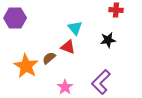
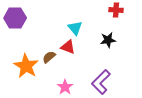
brown semicircle: moved 1 px up
